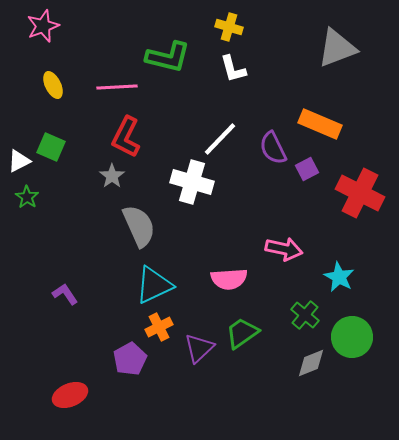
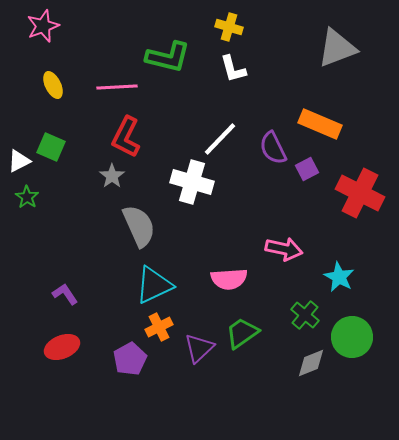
red ellipse: moved 8 px left, 48 px up
